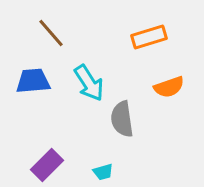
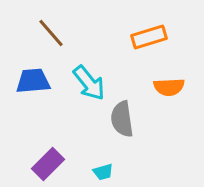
cyan arrow: rotated 6 degrees counterclockwise
orange semicircle: rotated 16 degrees clockwise
purple rectangle: moved 1 px right, 1 px up
